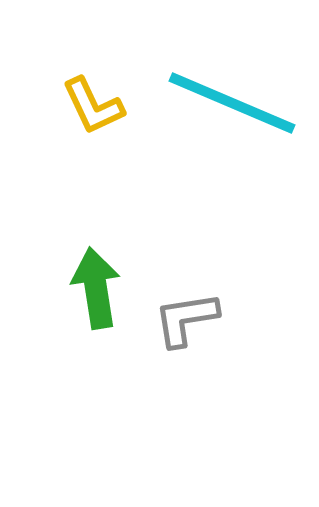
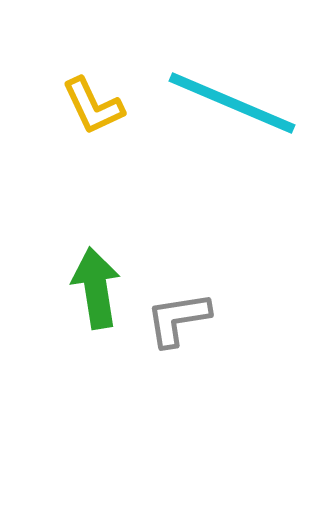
gray L-shape: moved 8 px left
